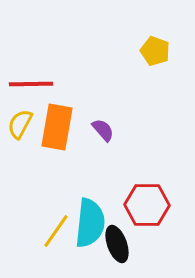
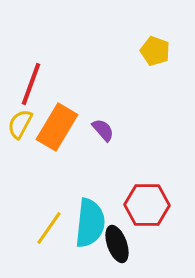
red line: rotated 69 degrees counterclockwise
orange rectangle: rotated 21 degrees clockwise
yellow line: moved 7 px left, 3 px up
